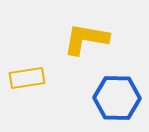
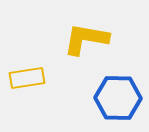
blue hexagon: moved 1 px right
